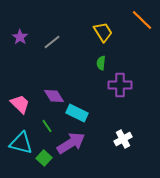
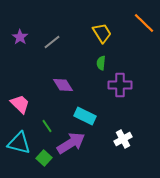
orange line: moved 2 px right, 3 px down
yellow trapezoid: moved 1 px left, 1 px down
purple diamond: moved 9 px right, 11 px up
cyan rectangle: moved 8 px right, 3 px down
cyan triangle: moved 2 px left
